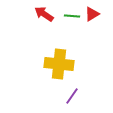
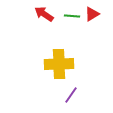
yellow cross: rotated 8 degrees counterclockwise
purple line: moved 1 px left, 1 px up
